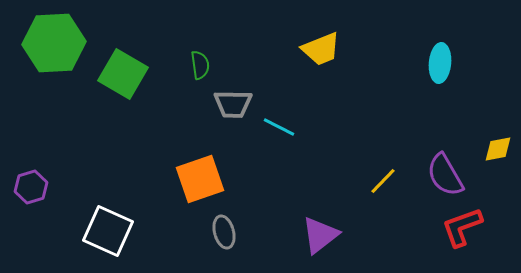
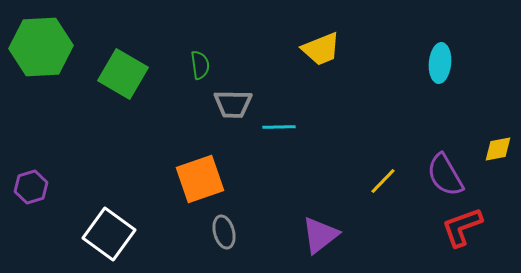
green hexagon: moved 13 px left, 4 px down
cyan line: rotated 28 degrees counterclockwise
white square: moved 1 px right, 3 px down; rotated 12 degrees clockwise
